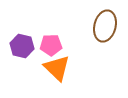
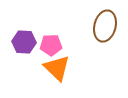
purple hexagon: moved 2 px right, 4 px up; rotated 10 degrees counterclockwise
